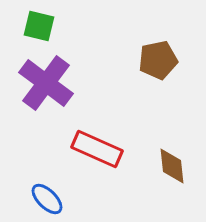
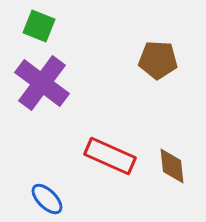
green square: rotated 8 degrees clockwise
brown pentagon: rotated 15 degrees clockwise
purple cross: moved 4 px left
red rectangle: moved 13 px right, 7 px down
